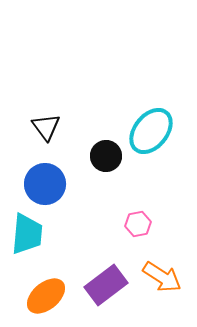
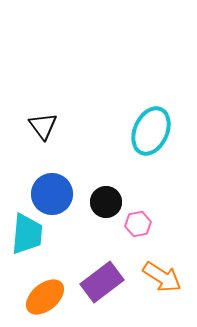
black triangle: moved 3 px left, 1 px up
cyan ellipse: rotated 15 degrees counterclockwise
black circle: moved 46 px down
blue circle: moved 7 px right, 10 px down
purple rectangle: moved 4 px left, 3 px up
orange ellipse: moved 1 px left, 1 px down
